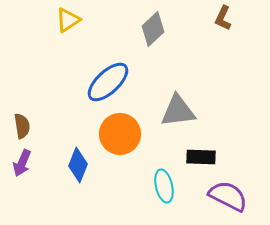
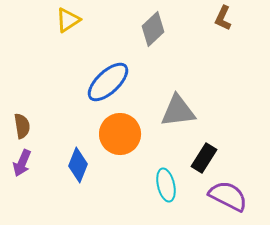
black rectangle: moved 3 px right, 1 px down; rotated 60 degrees counterclockwise
cyan ellipse: moved 2 px right, 1 px up
